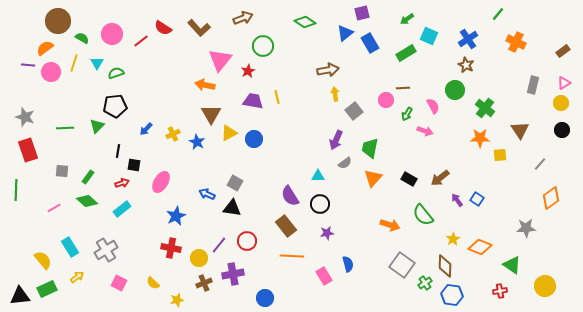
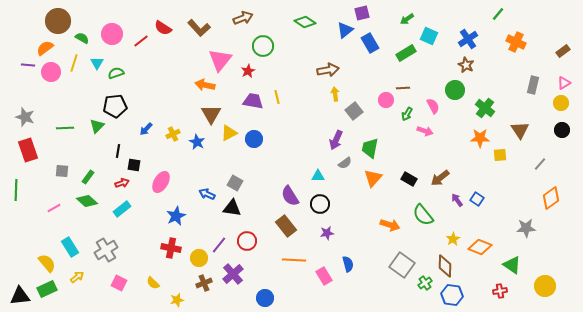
blue triangle at (345, 33): moved 3 px up
orange line at (292, 256): moved 2 px right, 4 px down
yellow semicircle at (43, 260): moved 4 px right, 3 px down
purple cross at (233, 274): rotated 30 degrees counterclockwise
